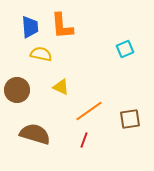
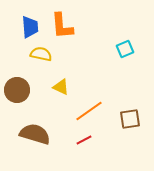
red line: rotated 42 degrees clockwise
